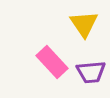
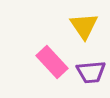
yellow triangle: moved 2 px down
